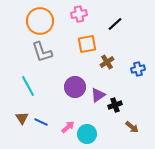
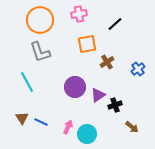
orange circle: moved 1 px up
gray L-shape: moved 2 px left
blue cross: rotated 24 degrees counterclockwise
cyan line: moved 1 px left, 4 px up
pink arrow: rotated 24 degrees counterclockwise
